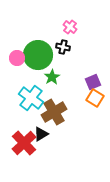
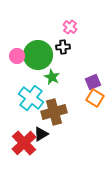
black cross: rotated 16 degrees counterclockwise
pink circle: moved 2 px up
green star: rotated 14 degrees counterclockwise
brown cross: rotated 15 degrees clockwise
